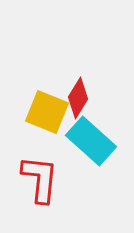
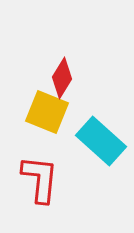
red diamond: moved 16 px left, 20 px up
cyan rectangle: moved 10 px right
